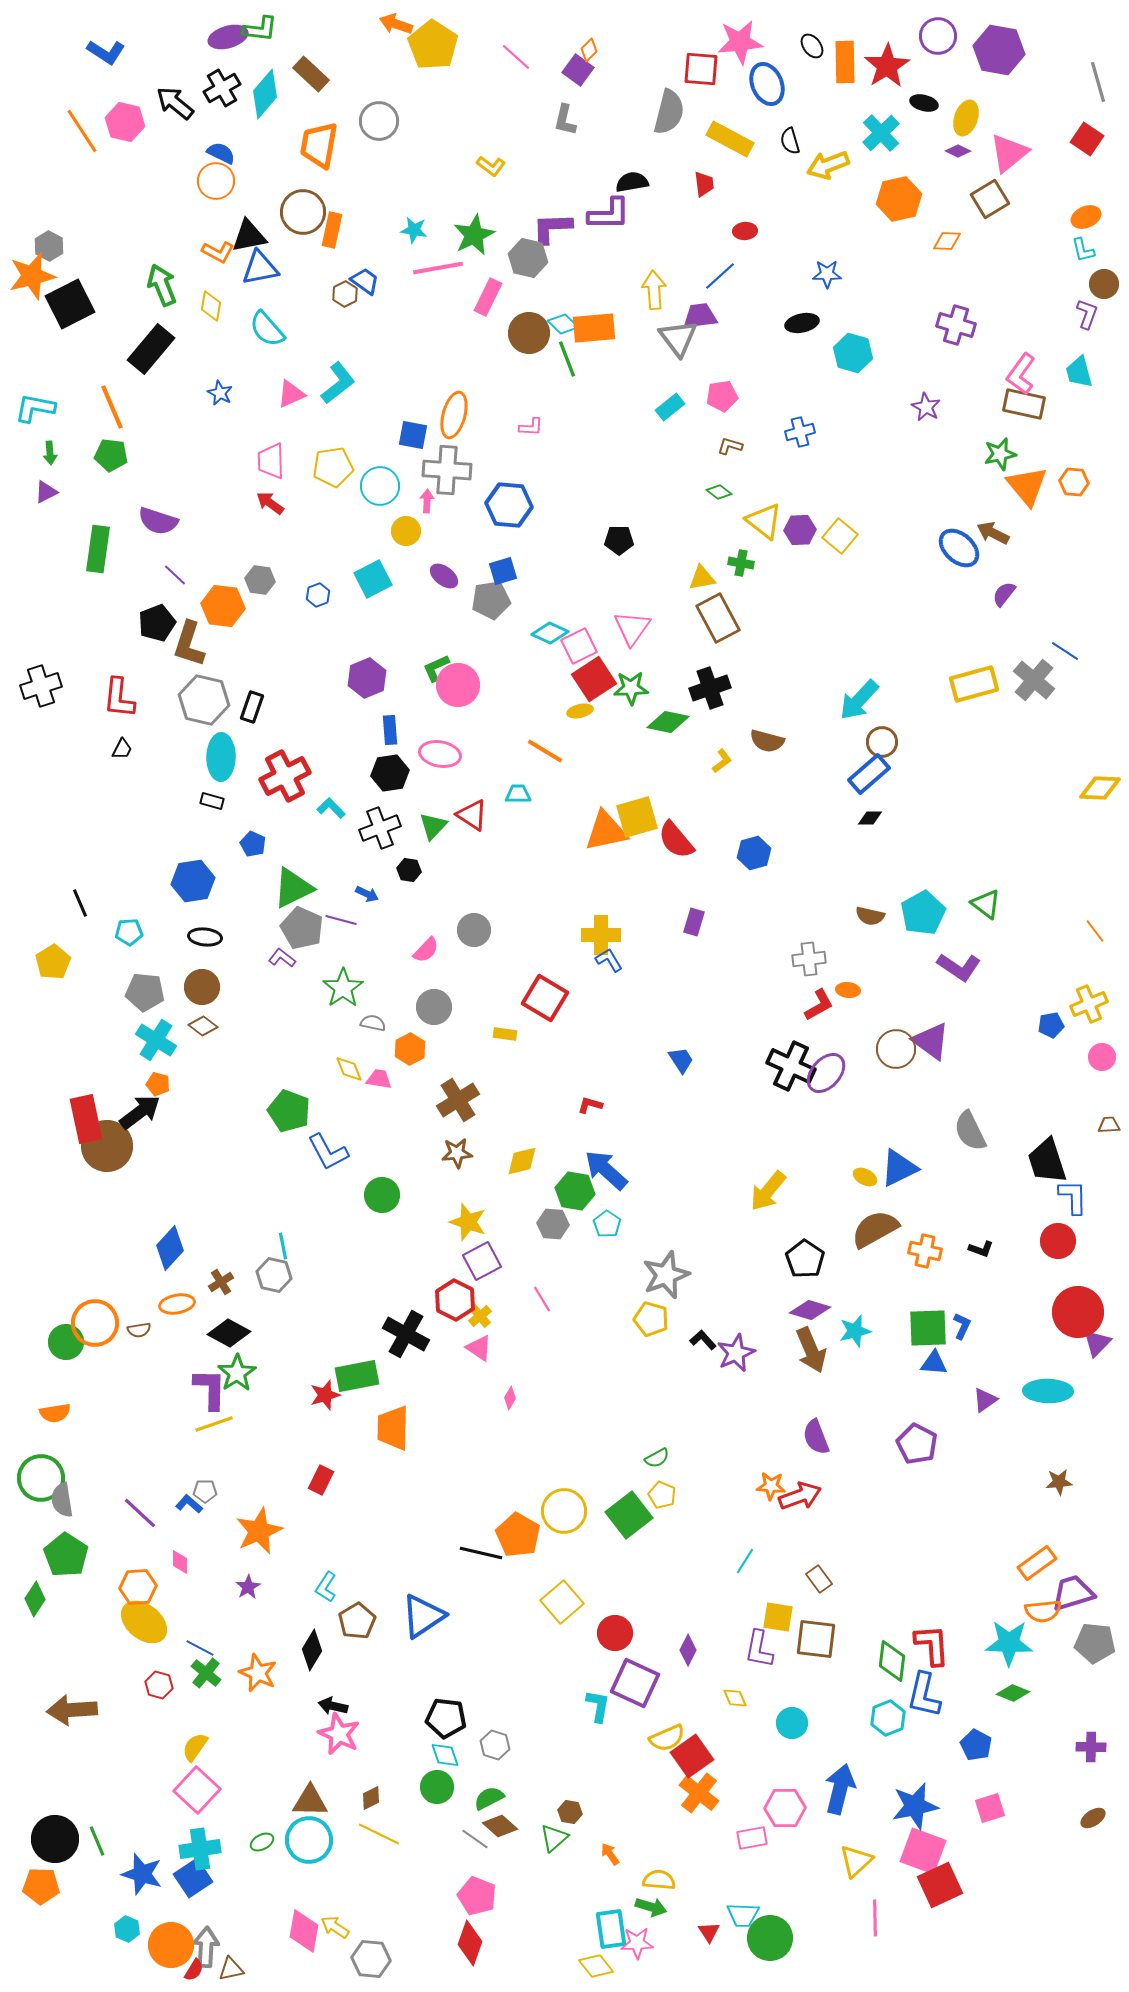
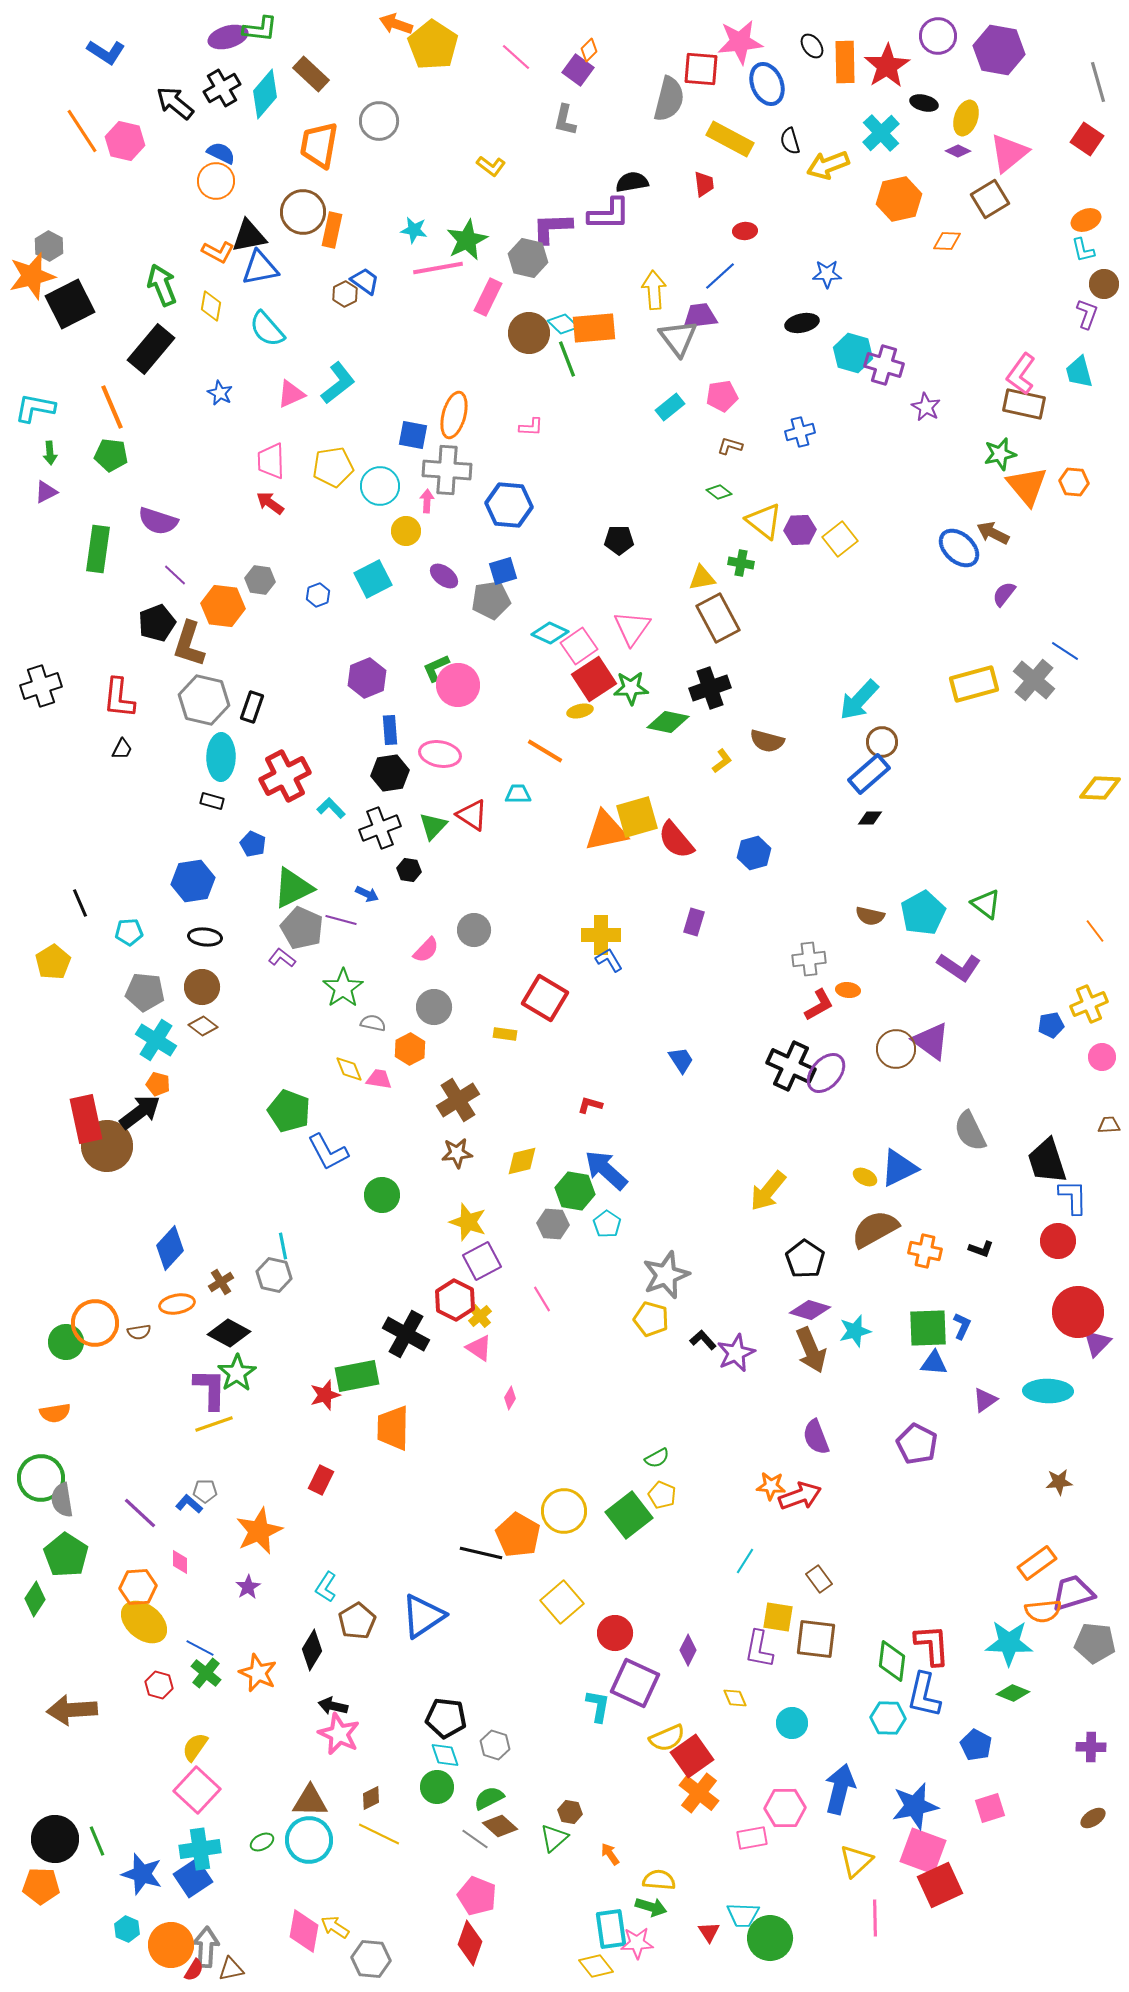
gray semicircle at (669, 112): moved 13 px up
pink hexagon at (125, 122): moved 19 px down
orange ellipse at (1086, 217): moved 3 px down
green star at (474, 235): moved 7 px left, 5 px down
purple cross at (956, 325): moved 72 px left, 40 px down
yellow square at (840, 536): moved 3 px down; rotated 12 degrees clockwise
pink square at (579, 646): rotated 9 degrees counterclockwise
brown semicircle at (139, 1330): moved 2 px down
cyan hexagon at (888, 1718): rotated 24 degrees clockwise
